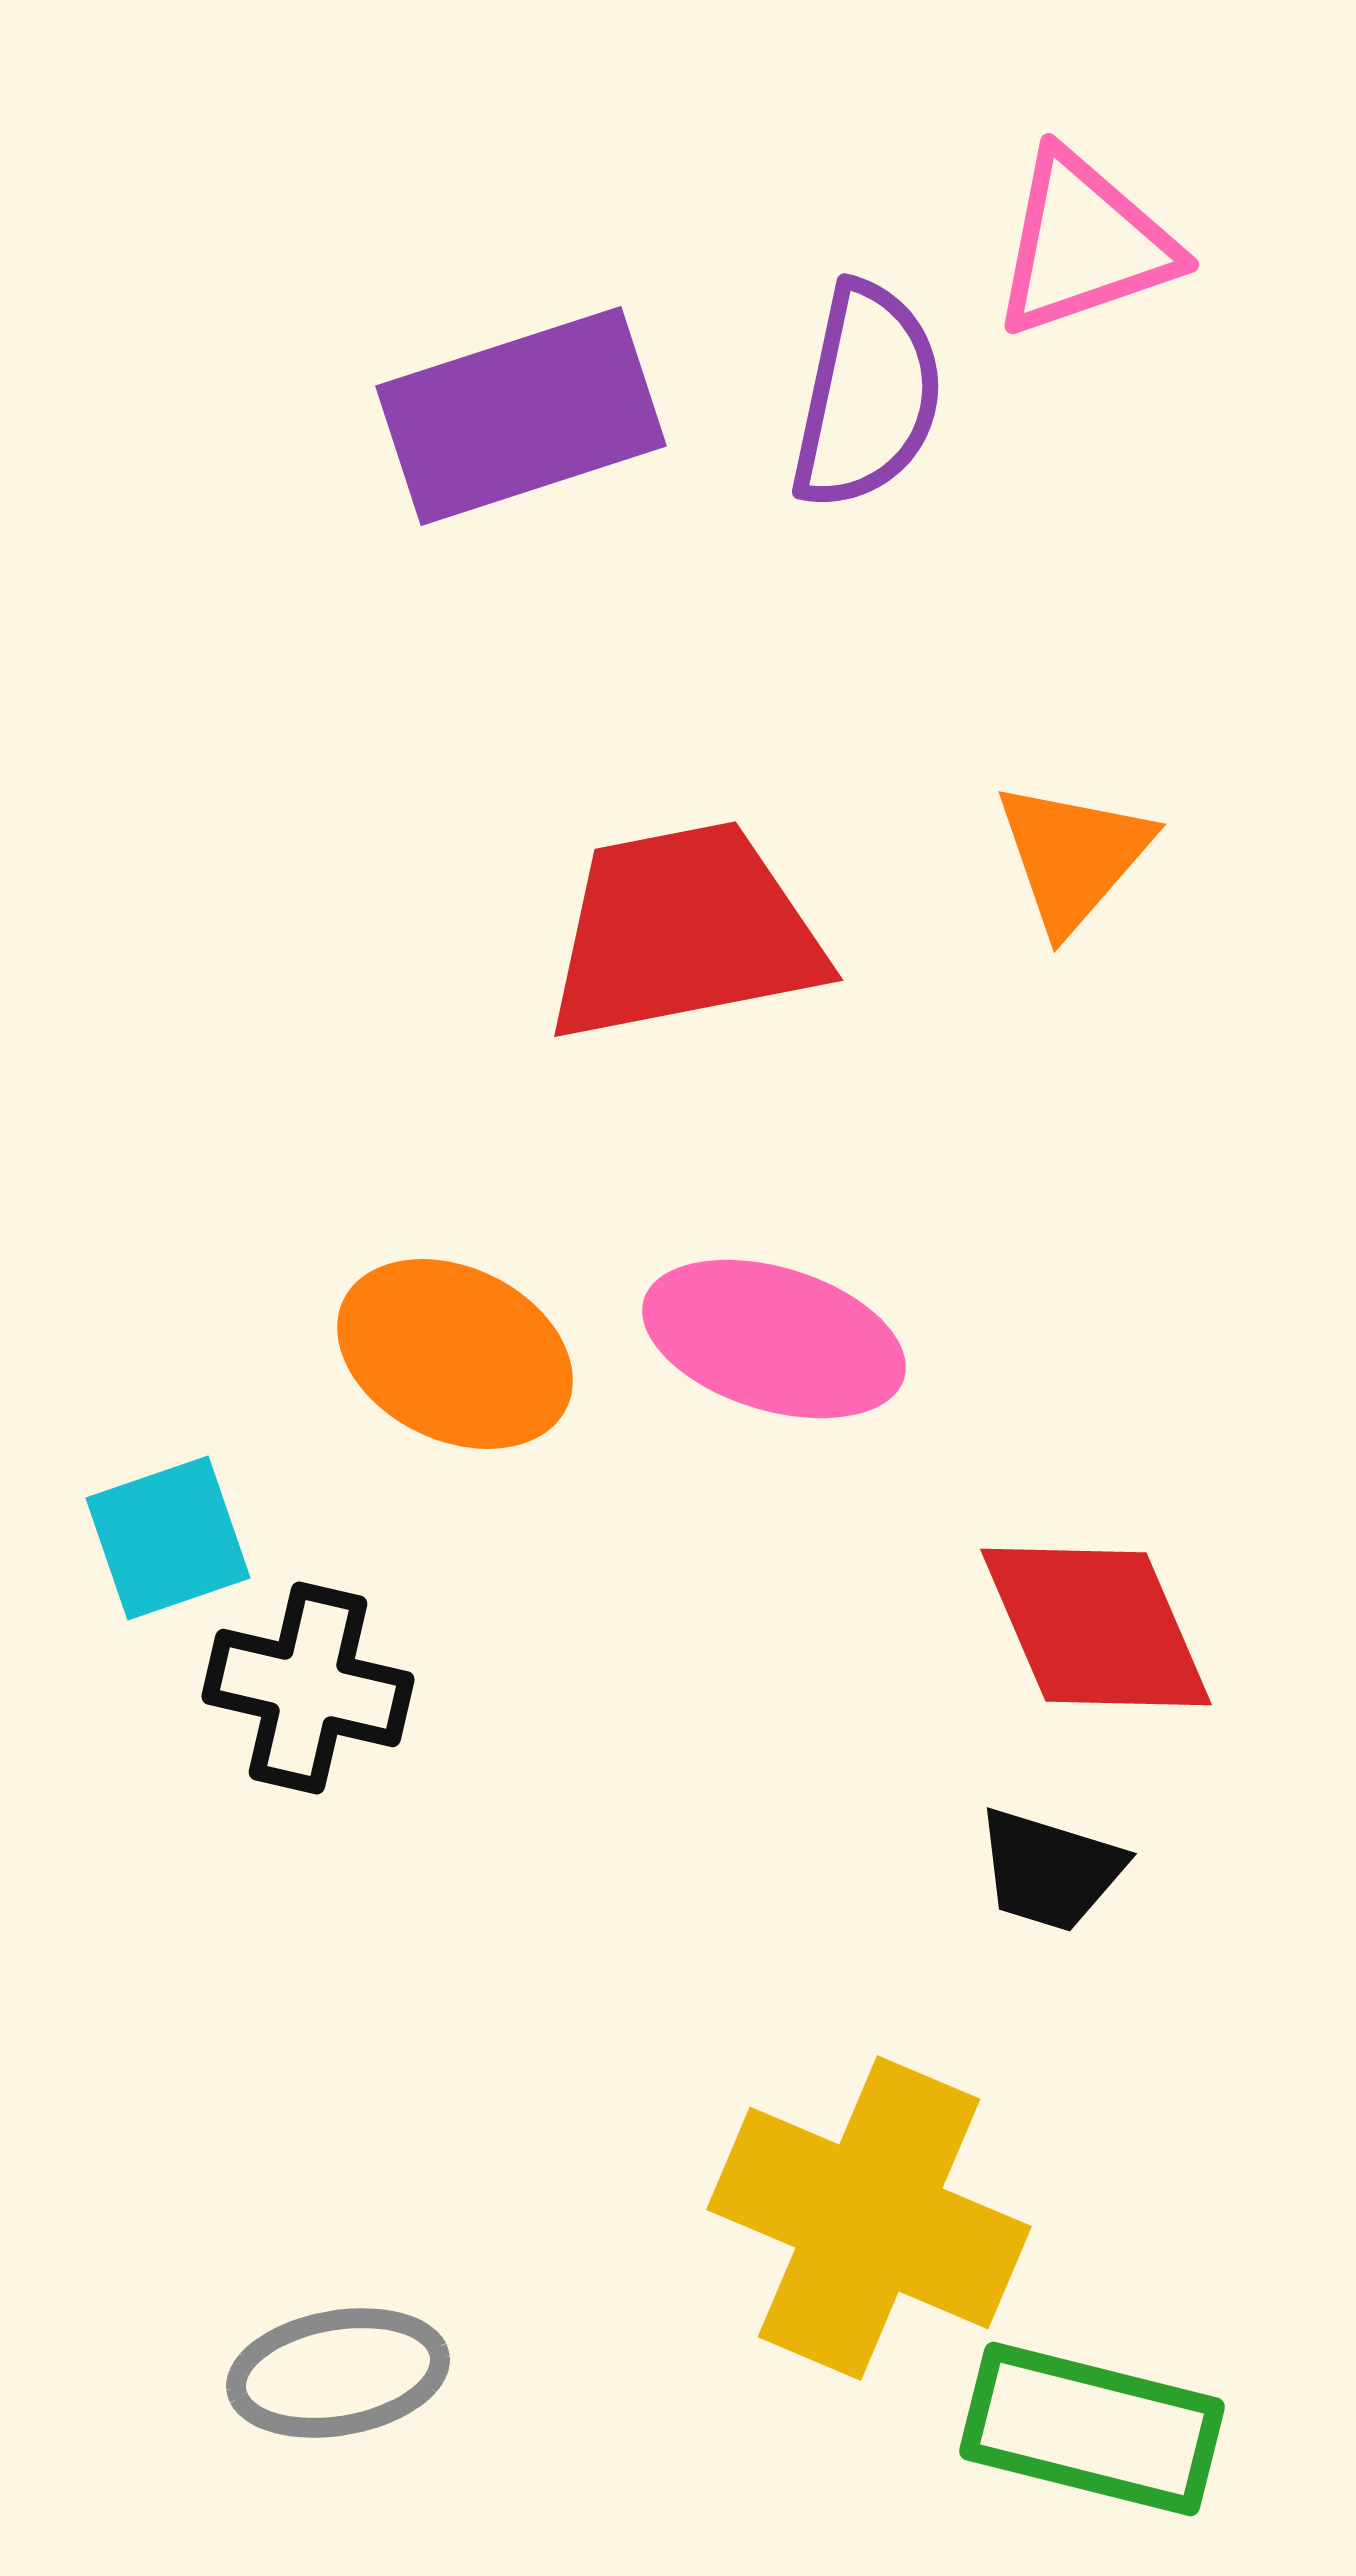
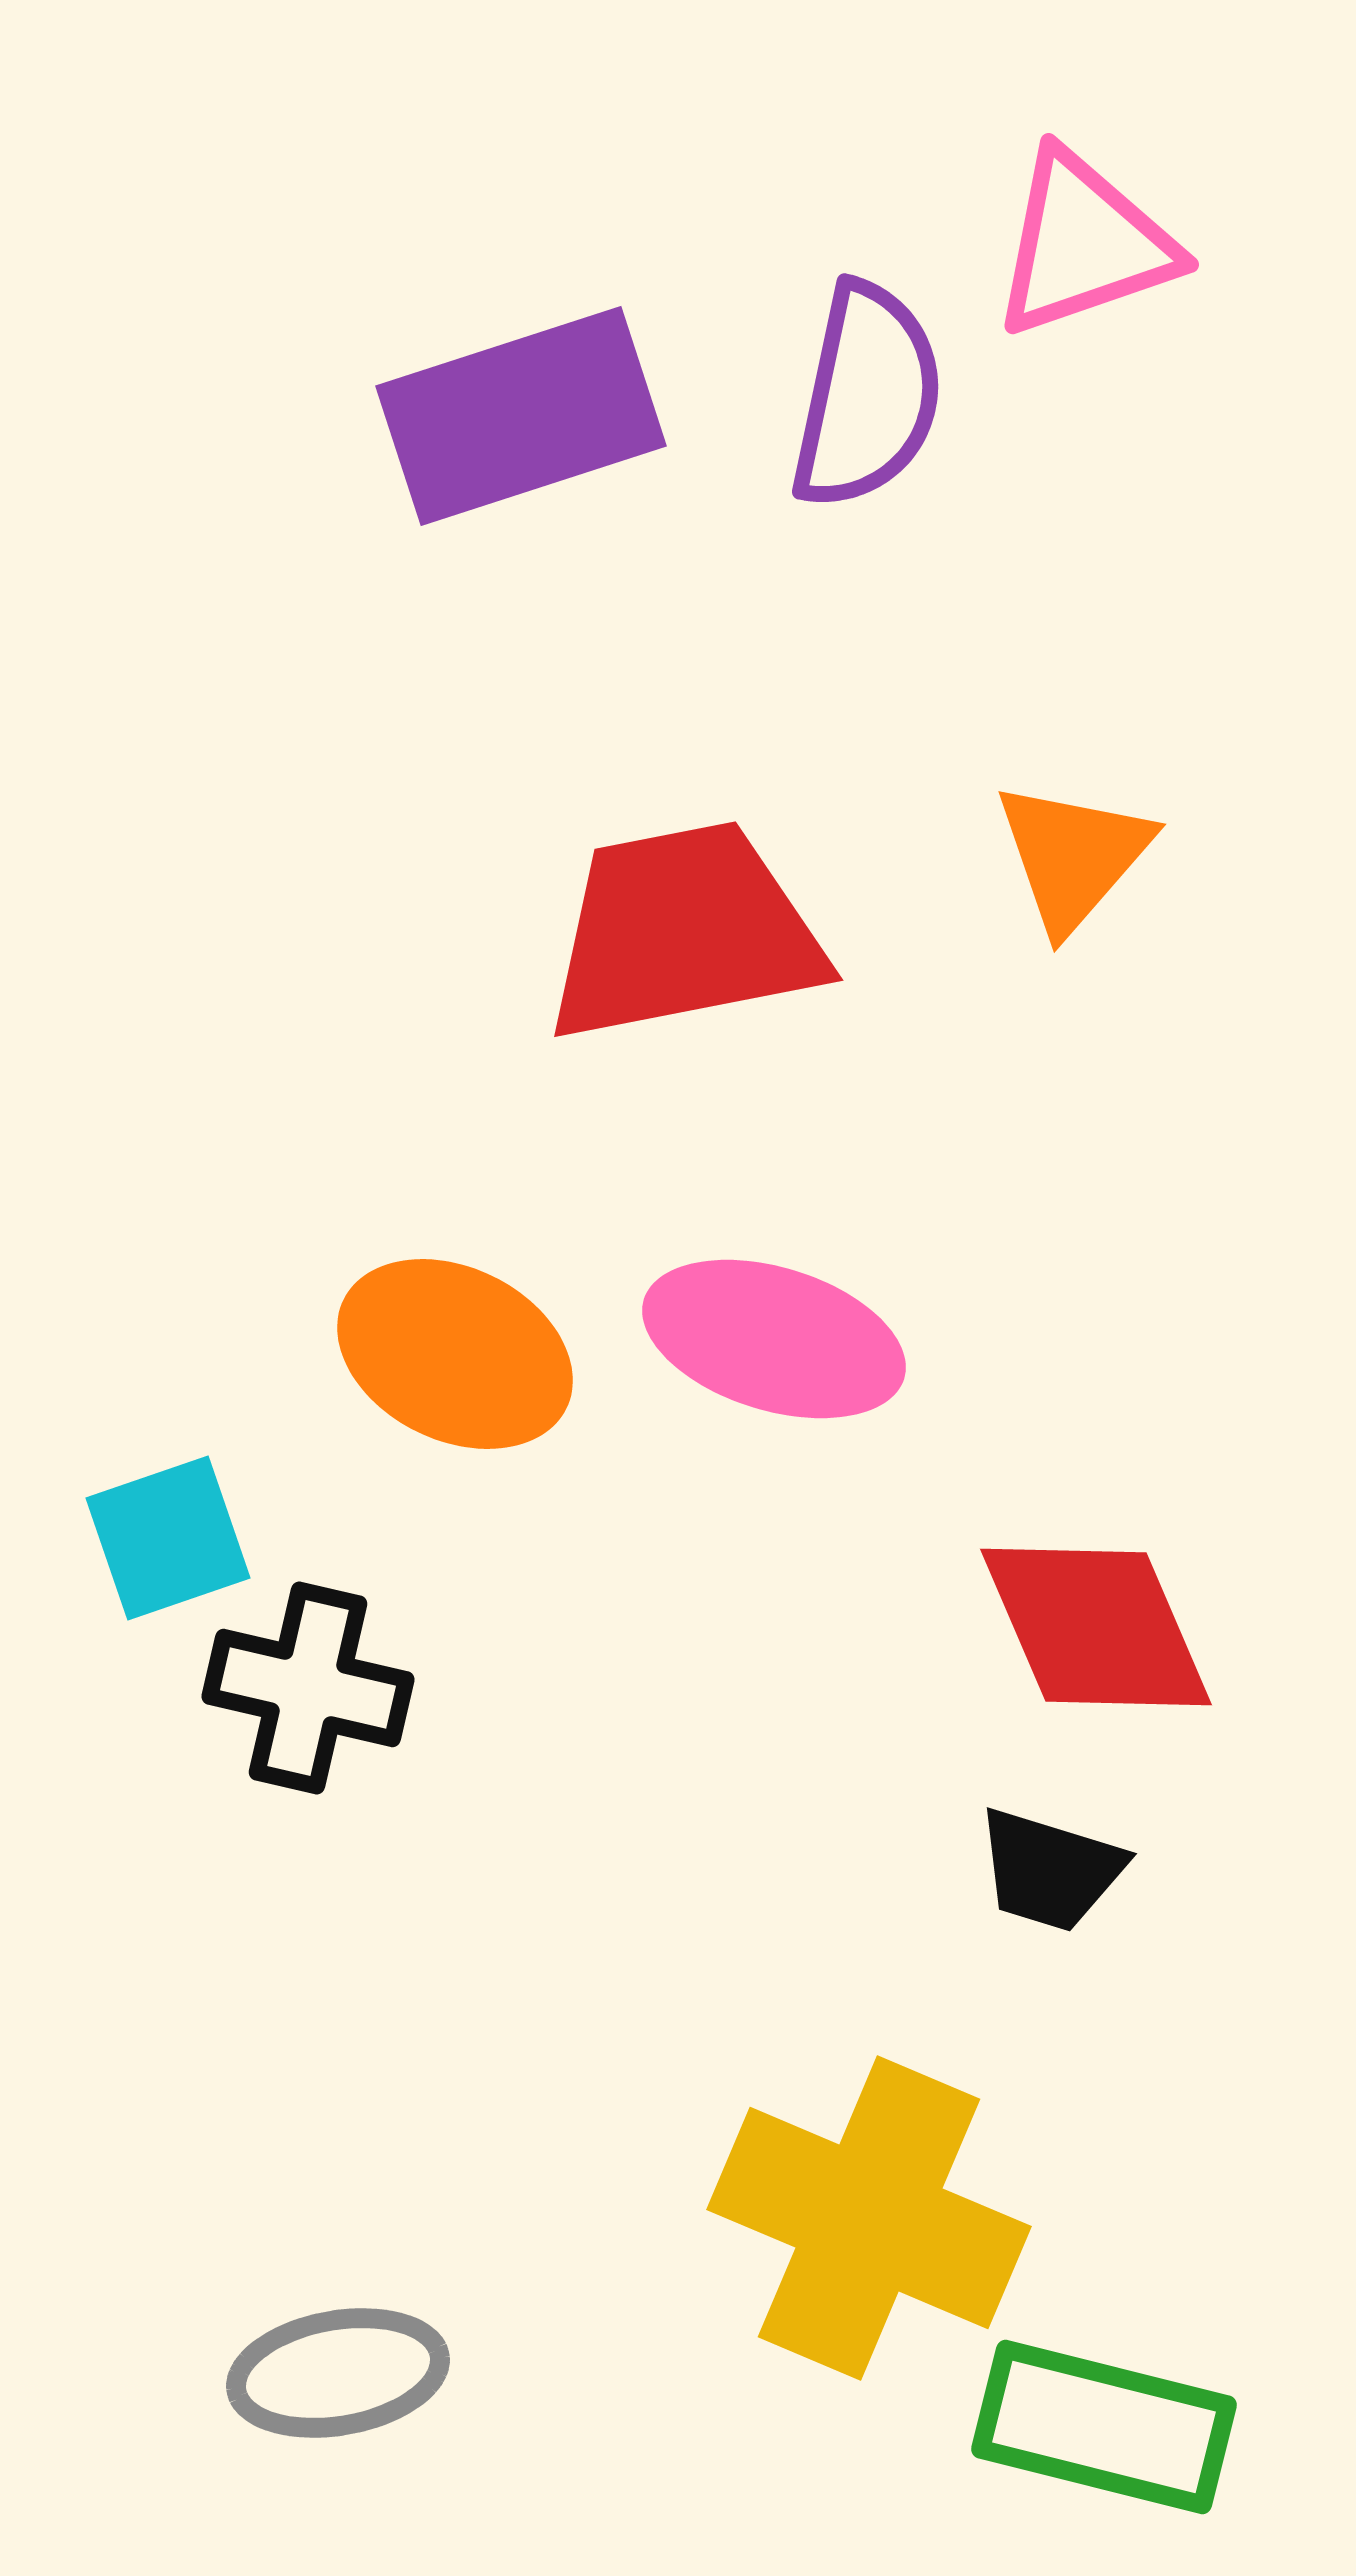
green rectangle: moved 12 px right, 2 px up
